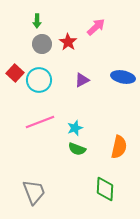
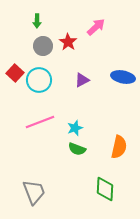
gray circle: moved 1 px right, 2 px down
